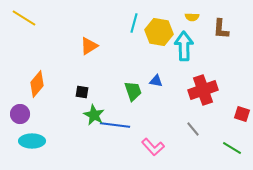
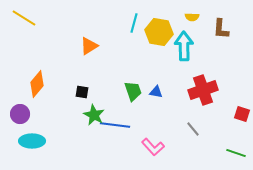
blue triangle: moved 11 px down
green line: moved 4 px right, 5 px down; rotated 12 degrees counterclockwise
